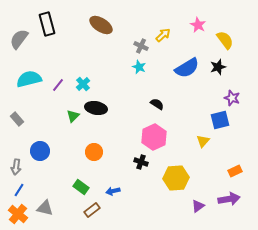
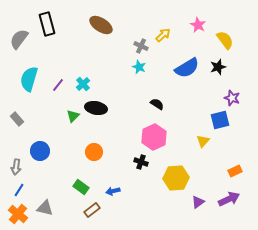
cyan semicircle: rotated 60 degrees counterclockwise
purple arrow: rotated 15 degrees counterclockwise
purple triangle: moved 4 px up
